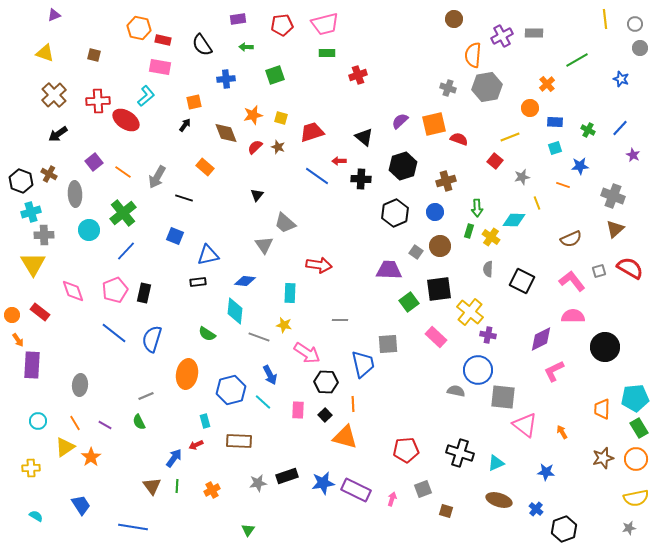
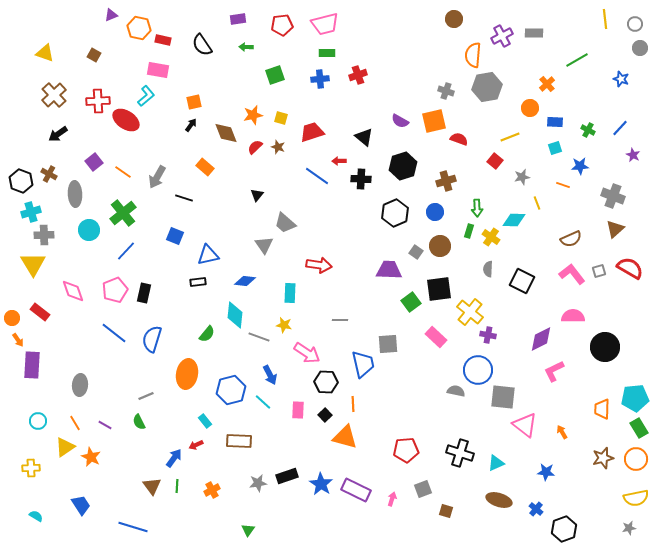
purple triangle at (54, 15): moved 57 px right
brown square at (94, 55): rotated 16 degrees clockwise
pink rectangle at (160, 67): moved 2 px left, 3 px down
blue cross at (226, 79): moved 94 px right
gray cross at (448, 88): moved 2 px left, 3 px down
purple semicircle at (400, 121): rotated 108 degrees counterclockwise
orange square at (434, 124): moved 3 px up
black arrow at (185, 125): moved 6 px right
pink L-shape at (572, 281): moved 7 px up
green square at (409, 302): moved 2 px right
cyan diamond at (235, 311): moved 4 px down
orange circle at (12, 315): moved 3 px down
green semicircle at (207, 334): rotated 84 degrees counterclockwise
cyan rectangle at (205, 421): rotated 24 degrees counterclockwise
orange star at (91, 457): rotated 12 degrees counterclockwise
blue star at (323, 483): moved 2 px left, 1 px down; rotated 30 degrees counterclockwise
blue line at (133, 527): rotated 8 degrees clockwise
